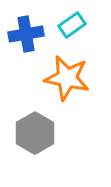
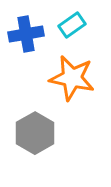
orange star: moved 5 px right
